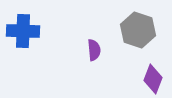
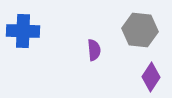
gray hexagon: moved 2 px right; rotated 12 degrees counterclockwise
purple diamond: moved 2 px left, 2 px up; rotated 12 degrees clockwise
